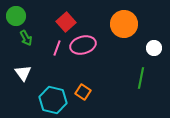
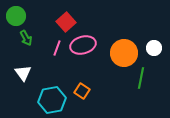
orange circle: moved 29 px down
orange square: moved 1 px left, 1 px up
cyan hexagon: moved 1 px left; rotated 24 degrees counterclockwise
